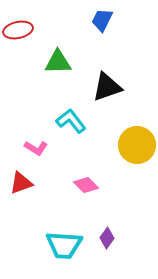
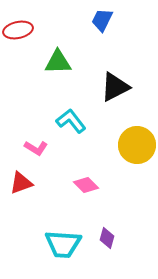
black triangle: moved 8 px right; rotated 8 degrees counterclockwise
purple diamond: rotated 20 degrees counterclockwise
cyan trapezoid: moved 1 px left, 1 px up
